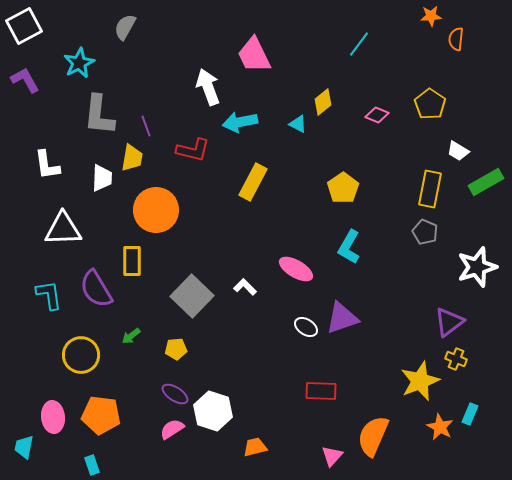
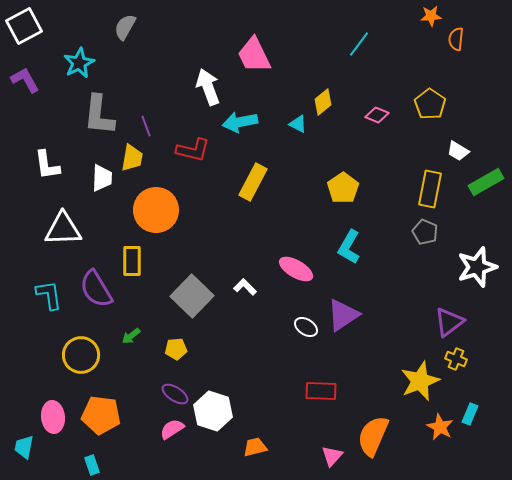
purple triangle at (342, 318): moved 1 px right, 3 px up; rotated 15 degrees counterclockwise
